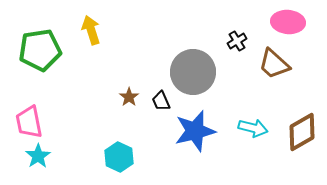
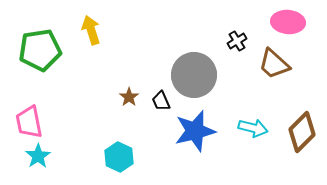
gray circle: moved 1 px right, 3 px down
brown diamond: rotated 15 degrees counterclockwise
